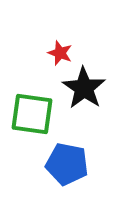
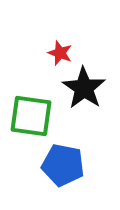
green square: moved 1 px left, 2 px down
blue pentagon: moved 4 px left, 1 px down
